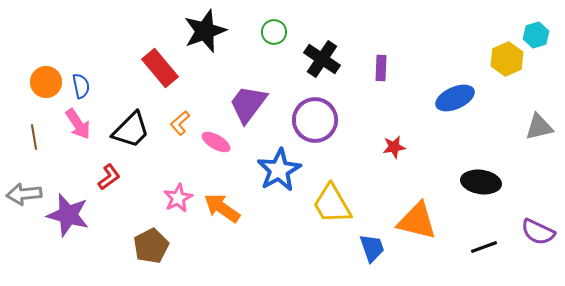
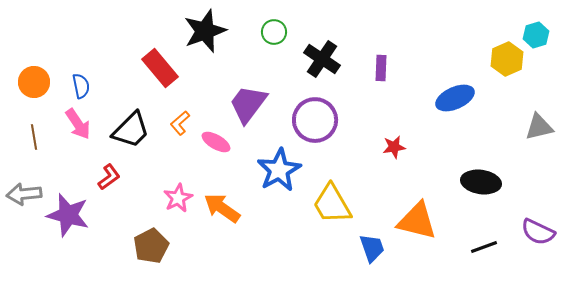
orange circle: moved 12 px left
